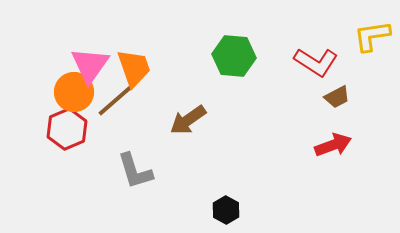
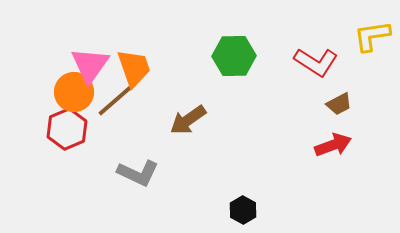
green hexagon: rotated 6 degrees counterclockwise
brown trapezoid: moved 2 px right, 7 px down
gray L-shape: moved 3 px right, 2 px down; rotated 48 degrees counterclockwise
black hexagon: moved 17 px right
